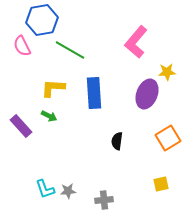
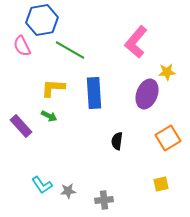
cyan L-shape: moved 3 px left, 4 px up; rotated 15 degrees counterclockwise
